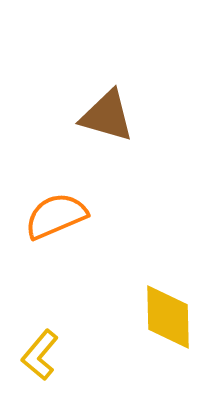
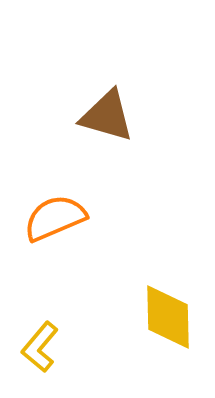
orange semicircle: moved 1 px left, 2 px down
yellow L-shape: moved 8 px up
